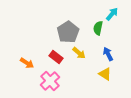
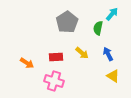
gray pentagon: moved 1 px left, 10 px up
yellow arrow: moved 3 px right
red rectangle: rotated 40 degrees counterclockwise
yellow triangle: moved 8 px right, 2 px down
pink cross: moved 4 px right; rotated 30 degrees counterclockwise
